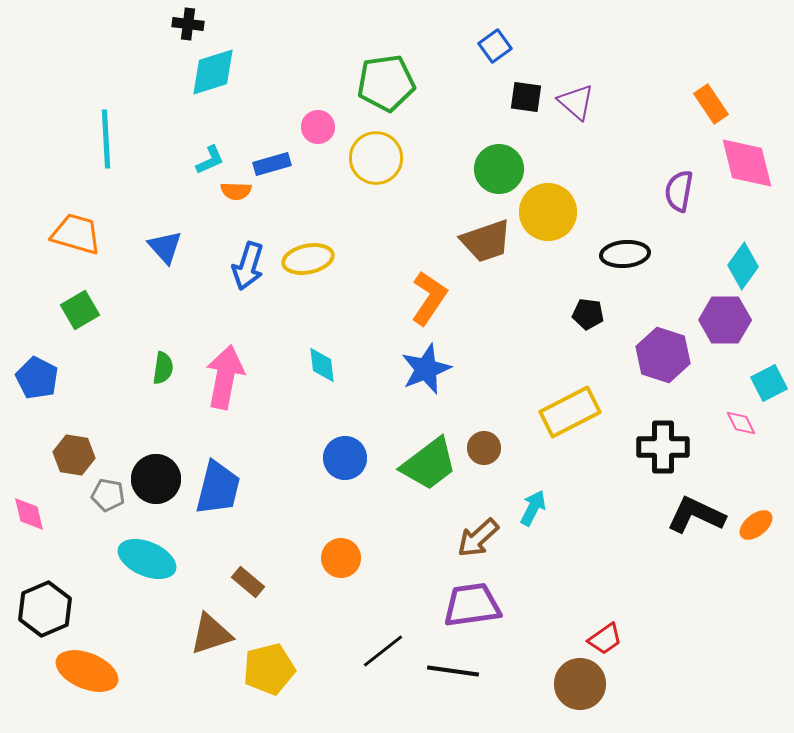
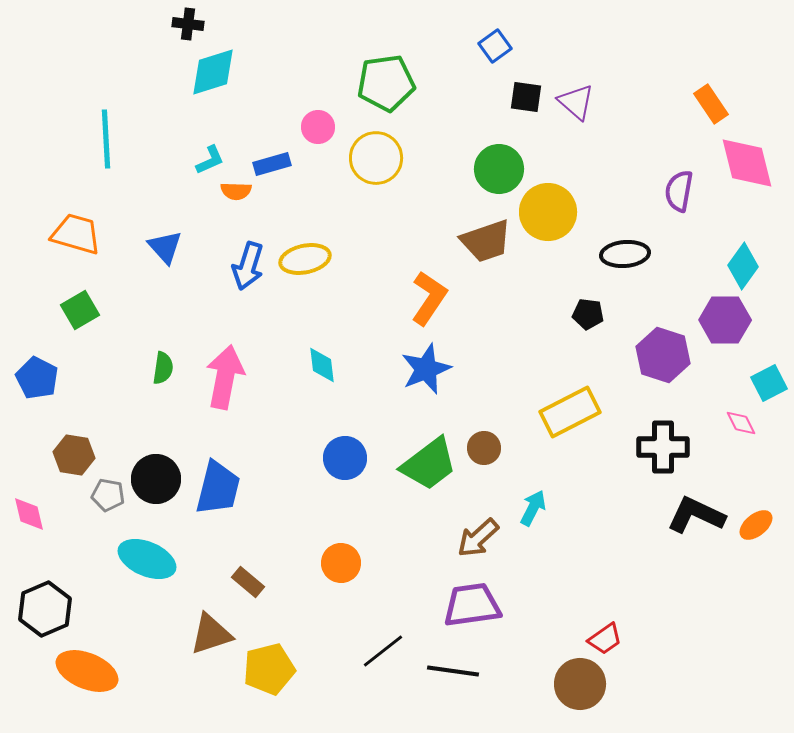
yellow ellipse at (308, 259): moved 3 px left
orange circle at (341, 558): moved 5 px down
